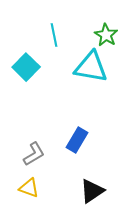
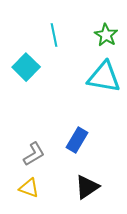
cyan triangle: moved 13 px right, 10 px down
black triangle: moved 5 px left, 4 px up
